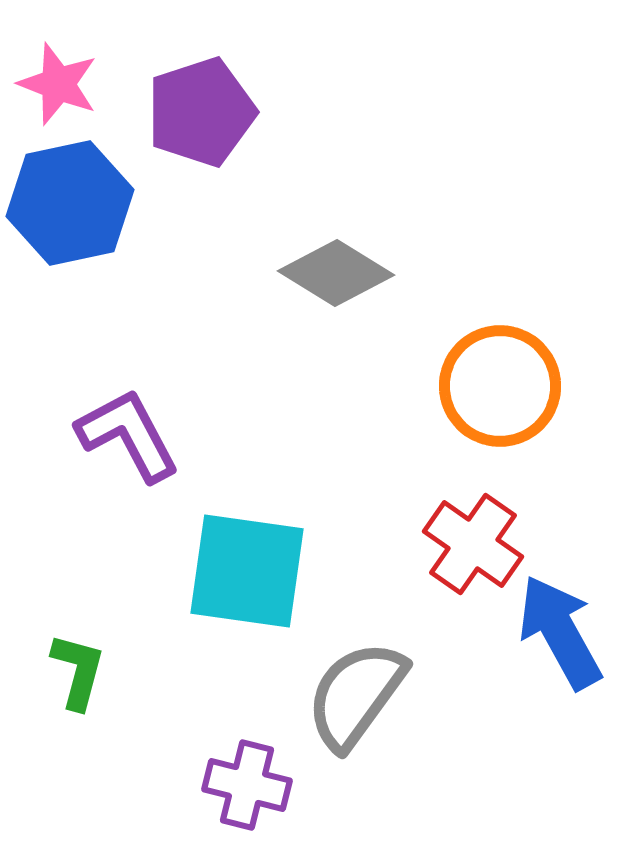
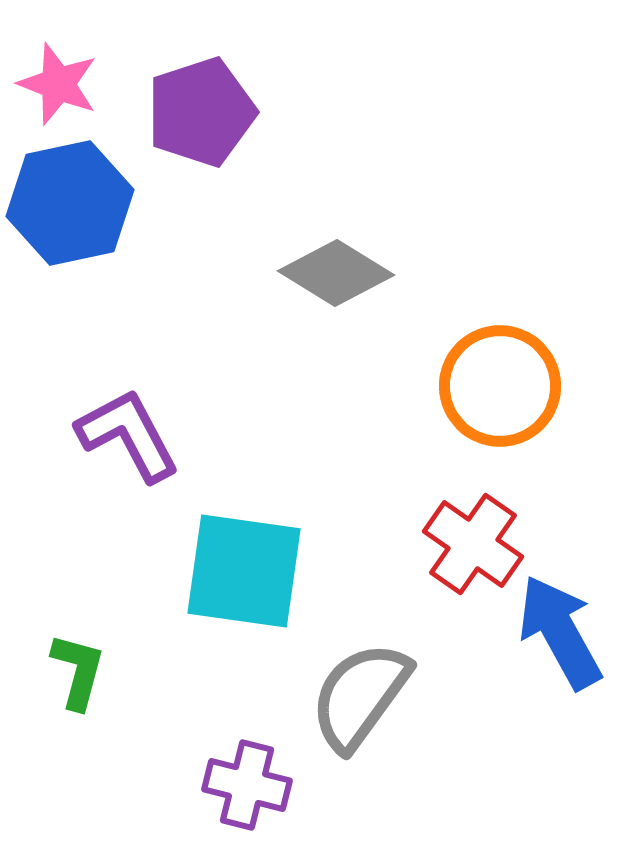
cyan square: moved 3 px left
gray semicircle: moved 4 px right, 1 px down
